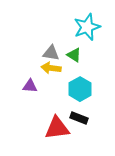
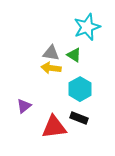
purple triangle: moved 6 px left, 20 px down; rotated 42 degrees counterclockwise
red triangle: moved 3 px left, 1 px up
